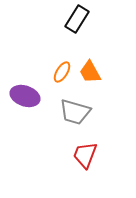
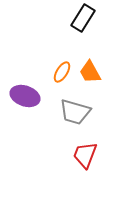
black rectangle: moved 6 px right, 1 px up
